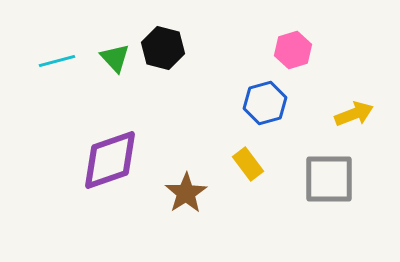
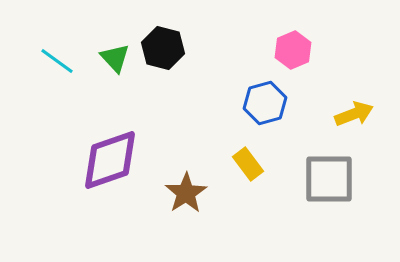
pink hexagon: rotated 6 degrees counterclockwise
cyan line: rotated 51 degrees clockwise
